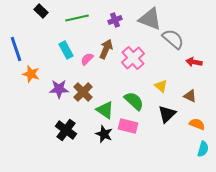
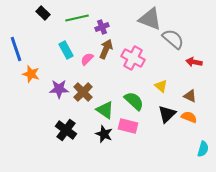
black rectangle: moved 2 px right, 2 px down
purple cross: moved 13 px left, 7 px down
pink cross: rotated 20 degrees counterclockwise
orange semicircle: moved 8 px left, 7 px up
